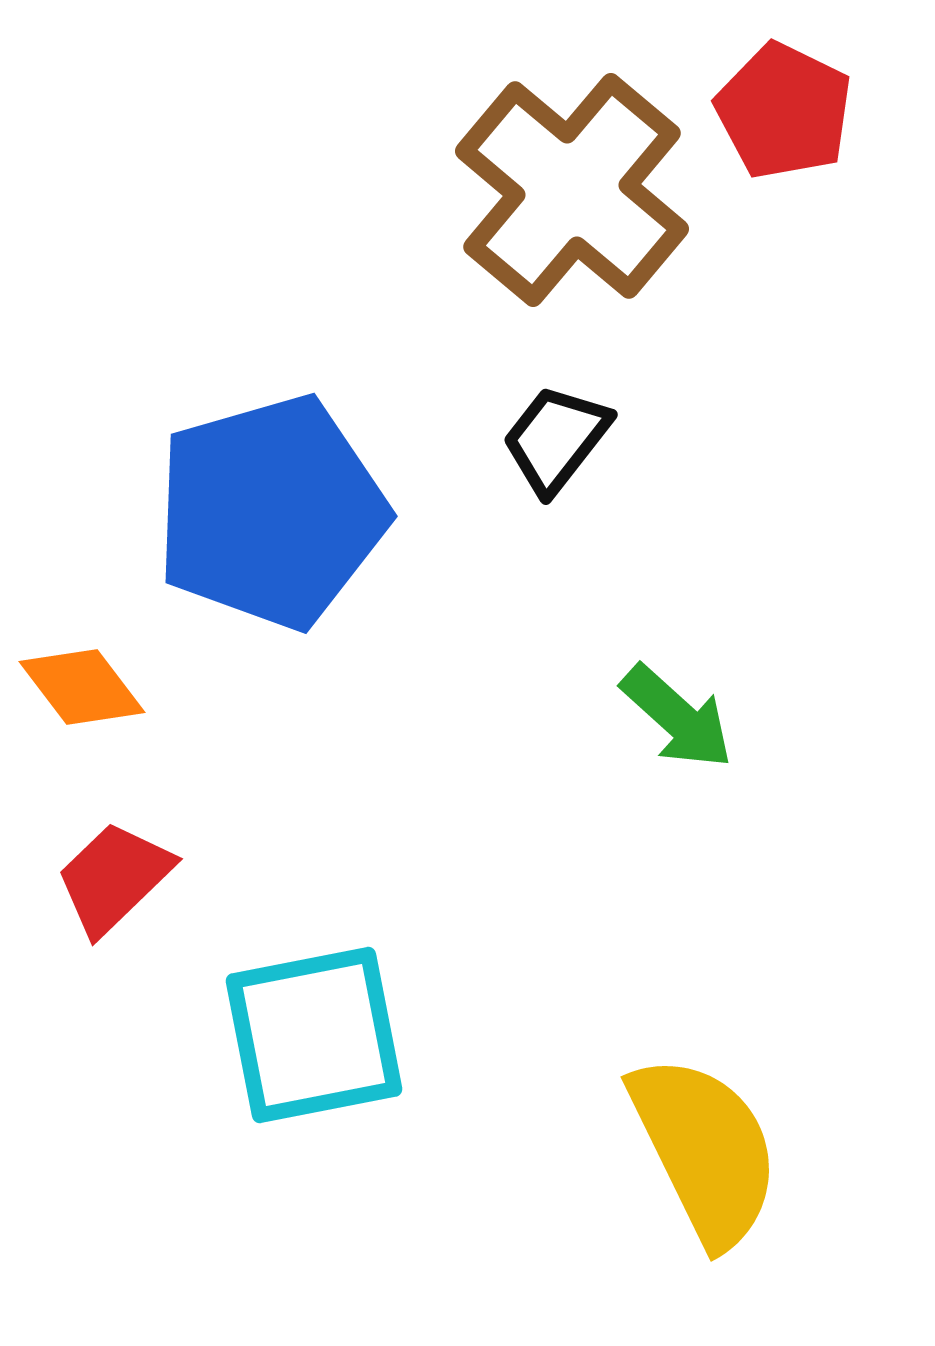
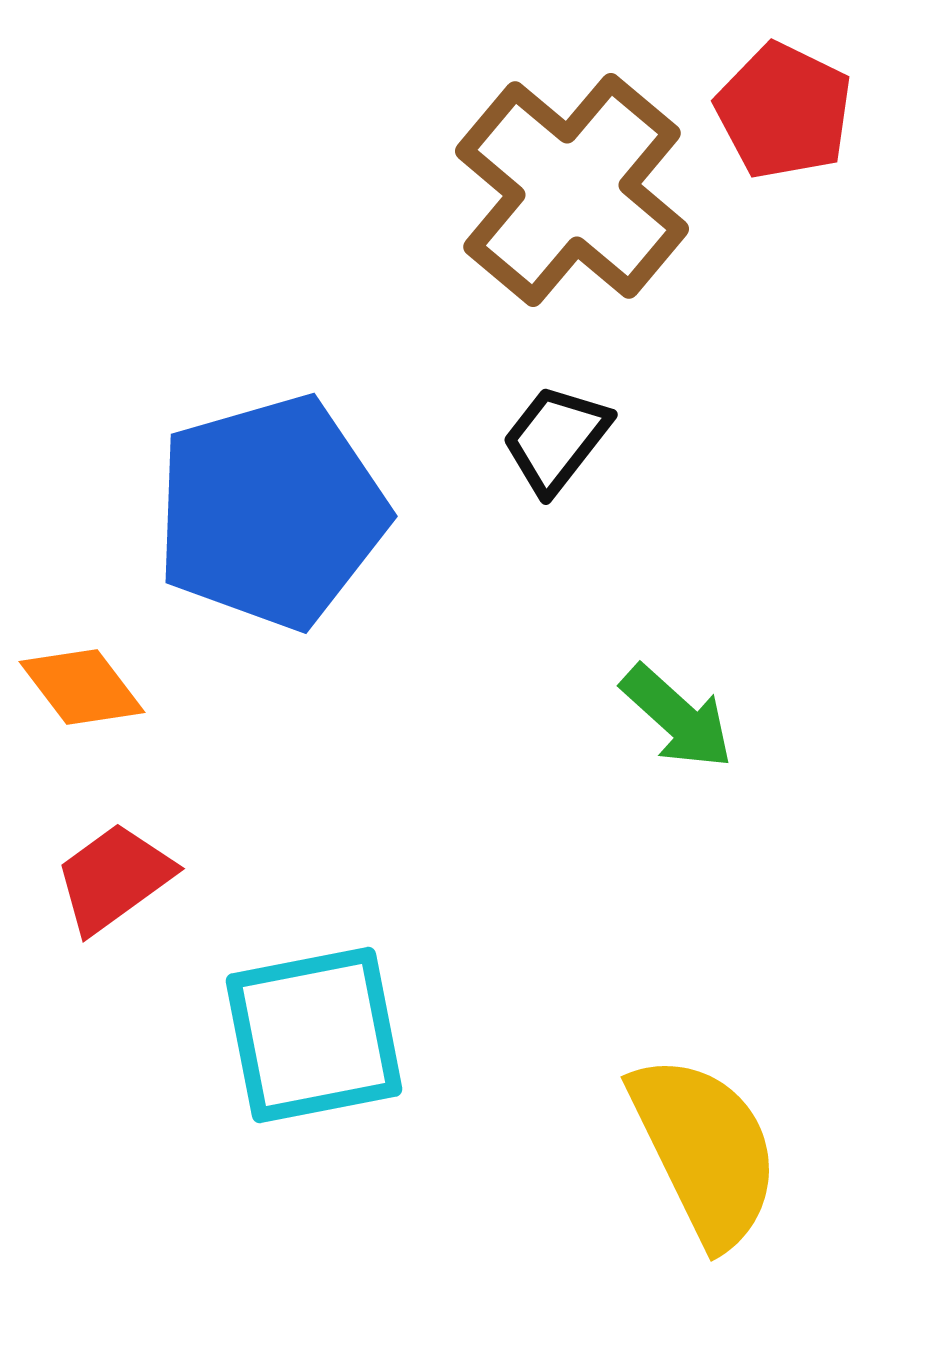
red trapezoid: rotated 8 degrees clockwise
